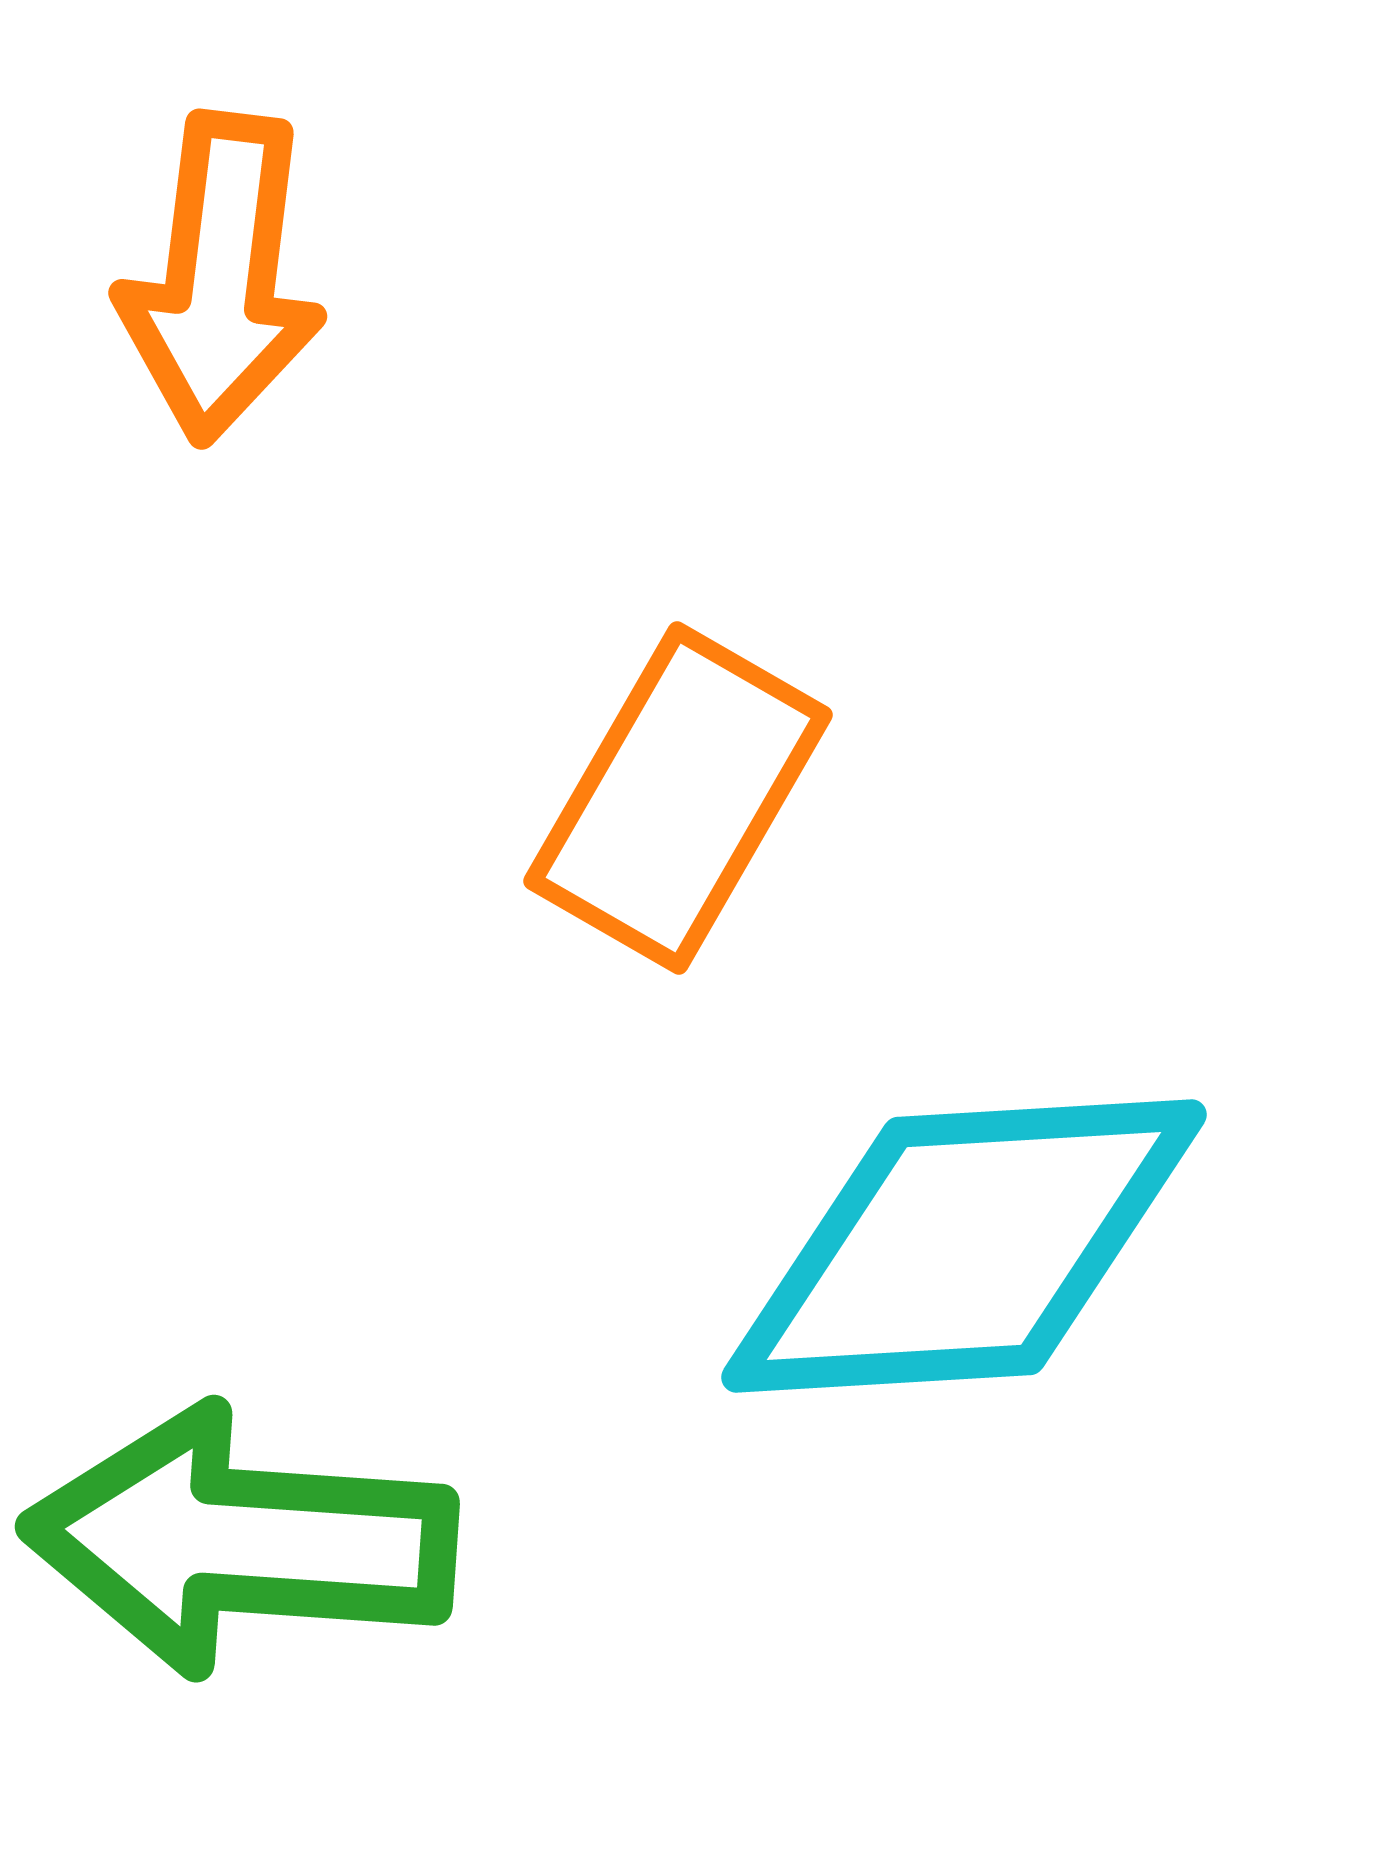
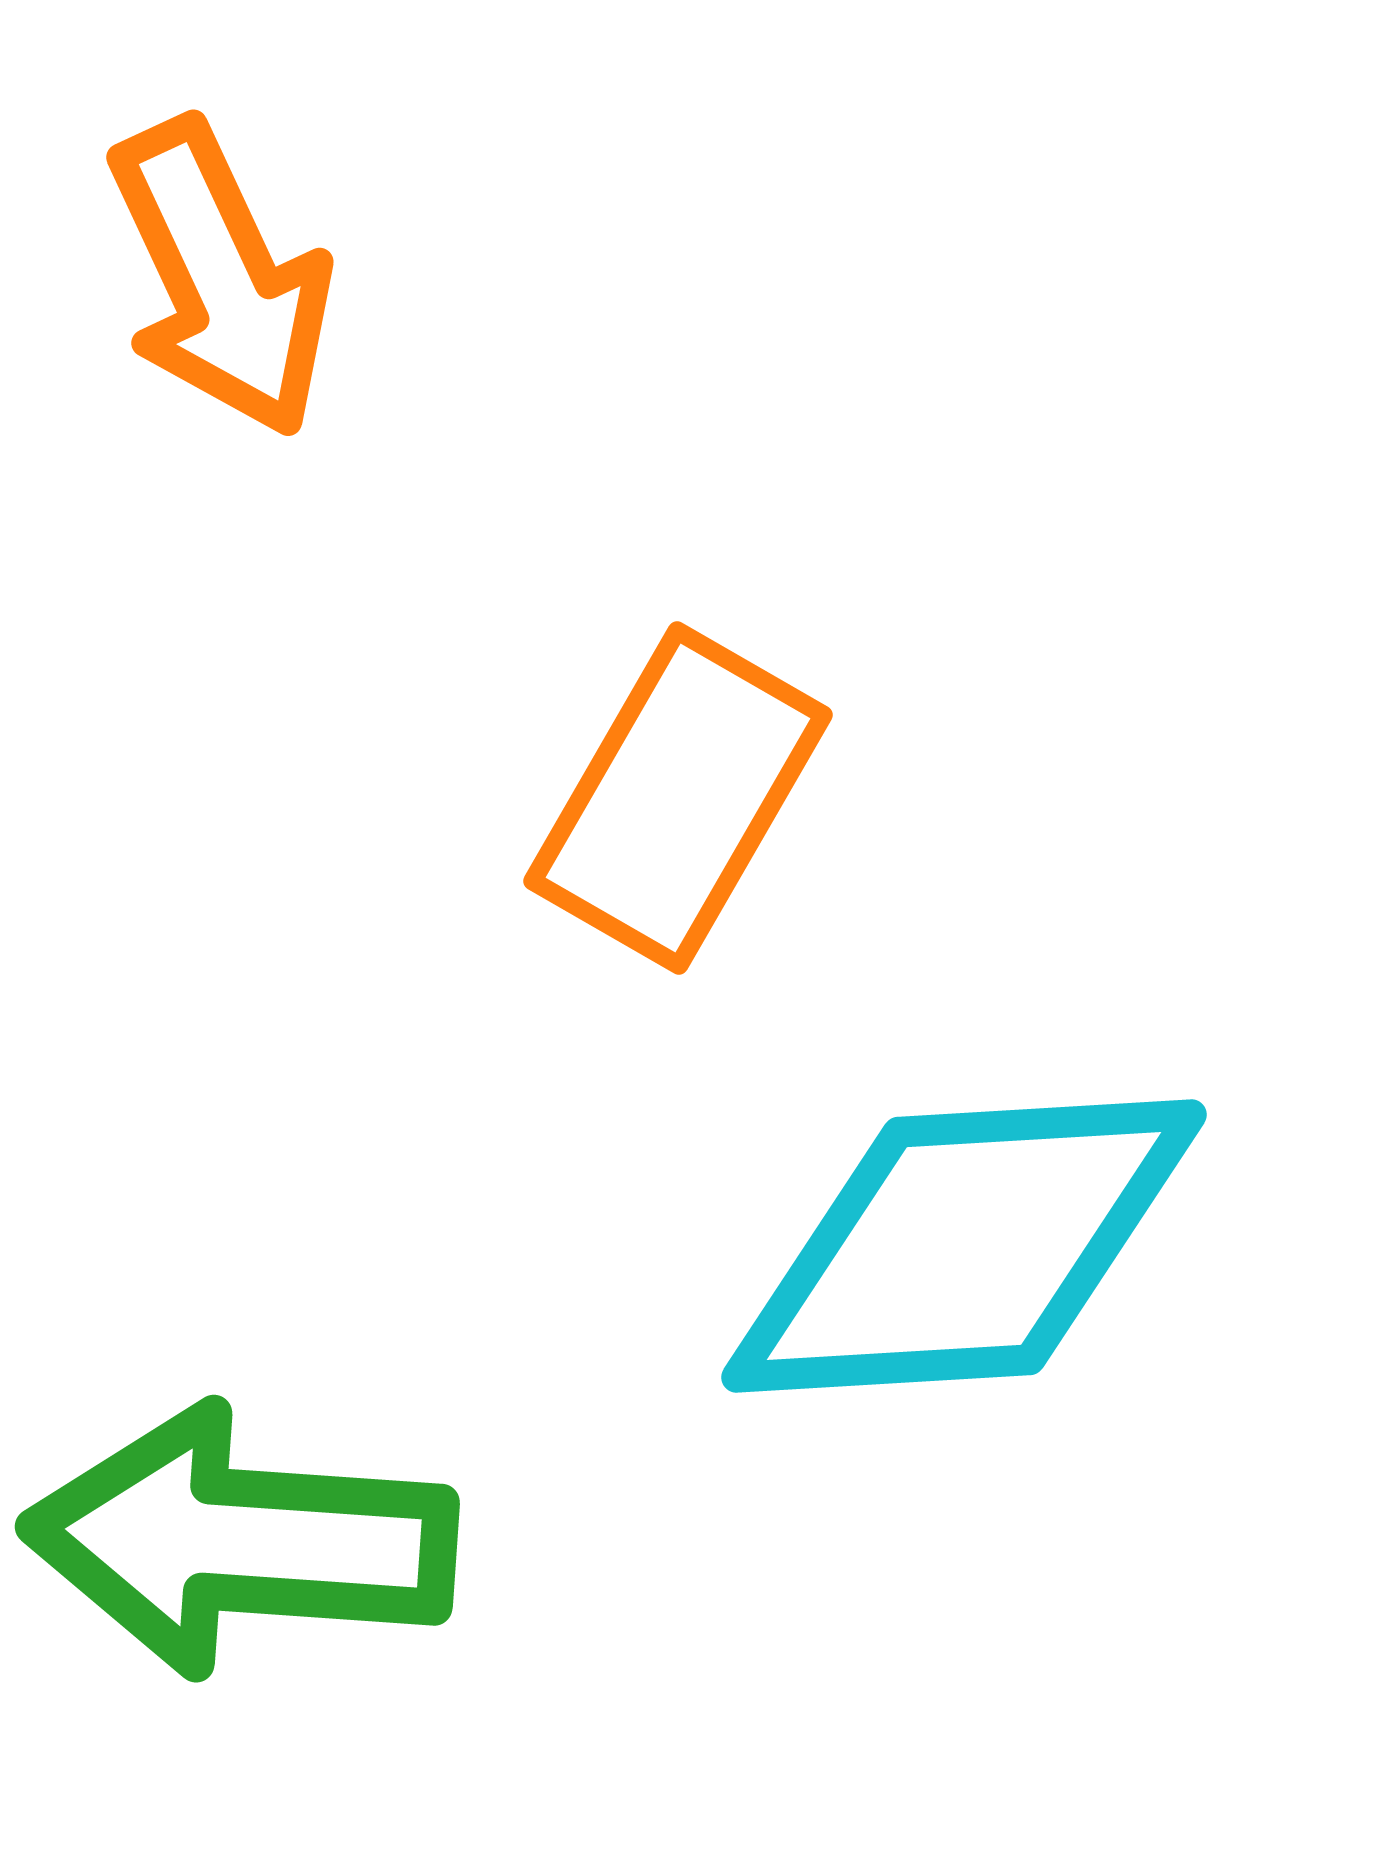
orange arrow: rotated 32 degrees counterclockwise
